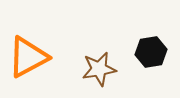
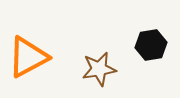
black hexagon: moved 7 px up
